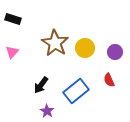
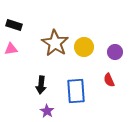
black rectangle: moved 1 px right, 6 px down
yellow circle: moved 1 px left, 1 px up
pink triangle: moved 1 px left, 3 px up; rotated 40 degrees clockwise
black arrow: rotated 30 degrees counterclockwise
blue rectangle: rotated 55 degrees counterclockwise
